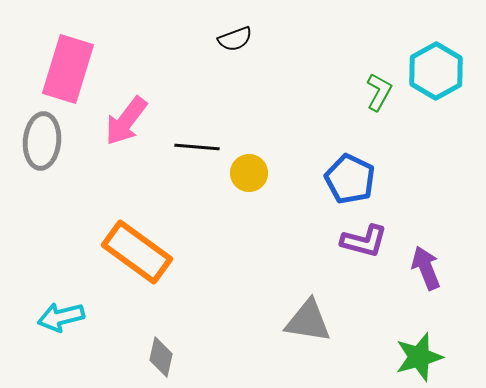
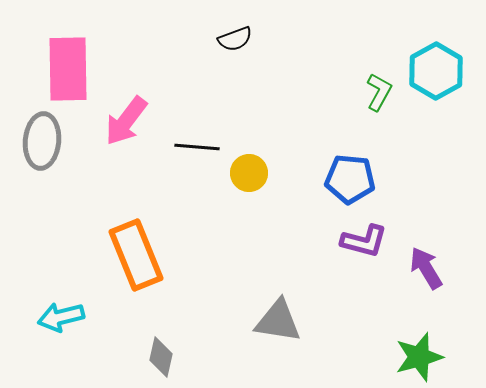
pink rectangle: rotated 18 degrees counterclockwise
blue pentagon: rotated 21 degrees counterclockwise
orange rectangle: moved 1 px left, 3 px down; rotated 32 degrees clockwise
purple arrow: rotated 9 degrees counterclockwise
gray triangle: moved 30 px left
